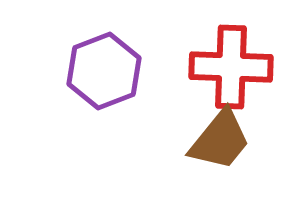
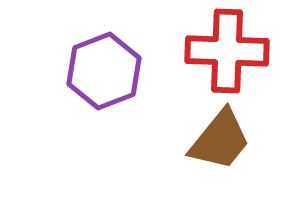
red cross: moved 4 px left, 16 px up
